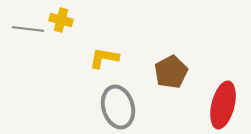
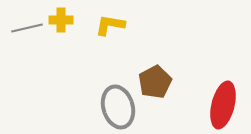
yellow cross: rotated 15 degrees counterclockwise
gray line: moved 1 px left, 1 px up; rotated 20 degrees counterclockwise
yellow L-shape: moved 6 px right, 33 px up
brown pentagon: moved 16 px left, 10 px down
